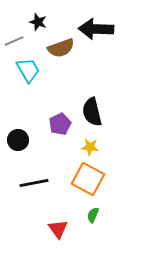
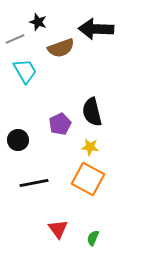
gray line: moved 1 px right, 2 px up
cyan trapezoid: moved 3 px left, 1 px down
green semicircle: moved 23 px down
